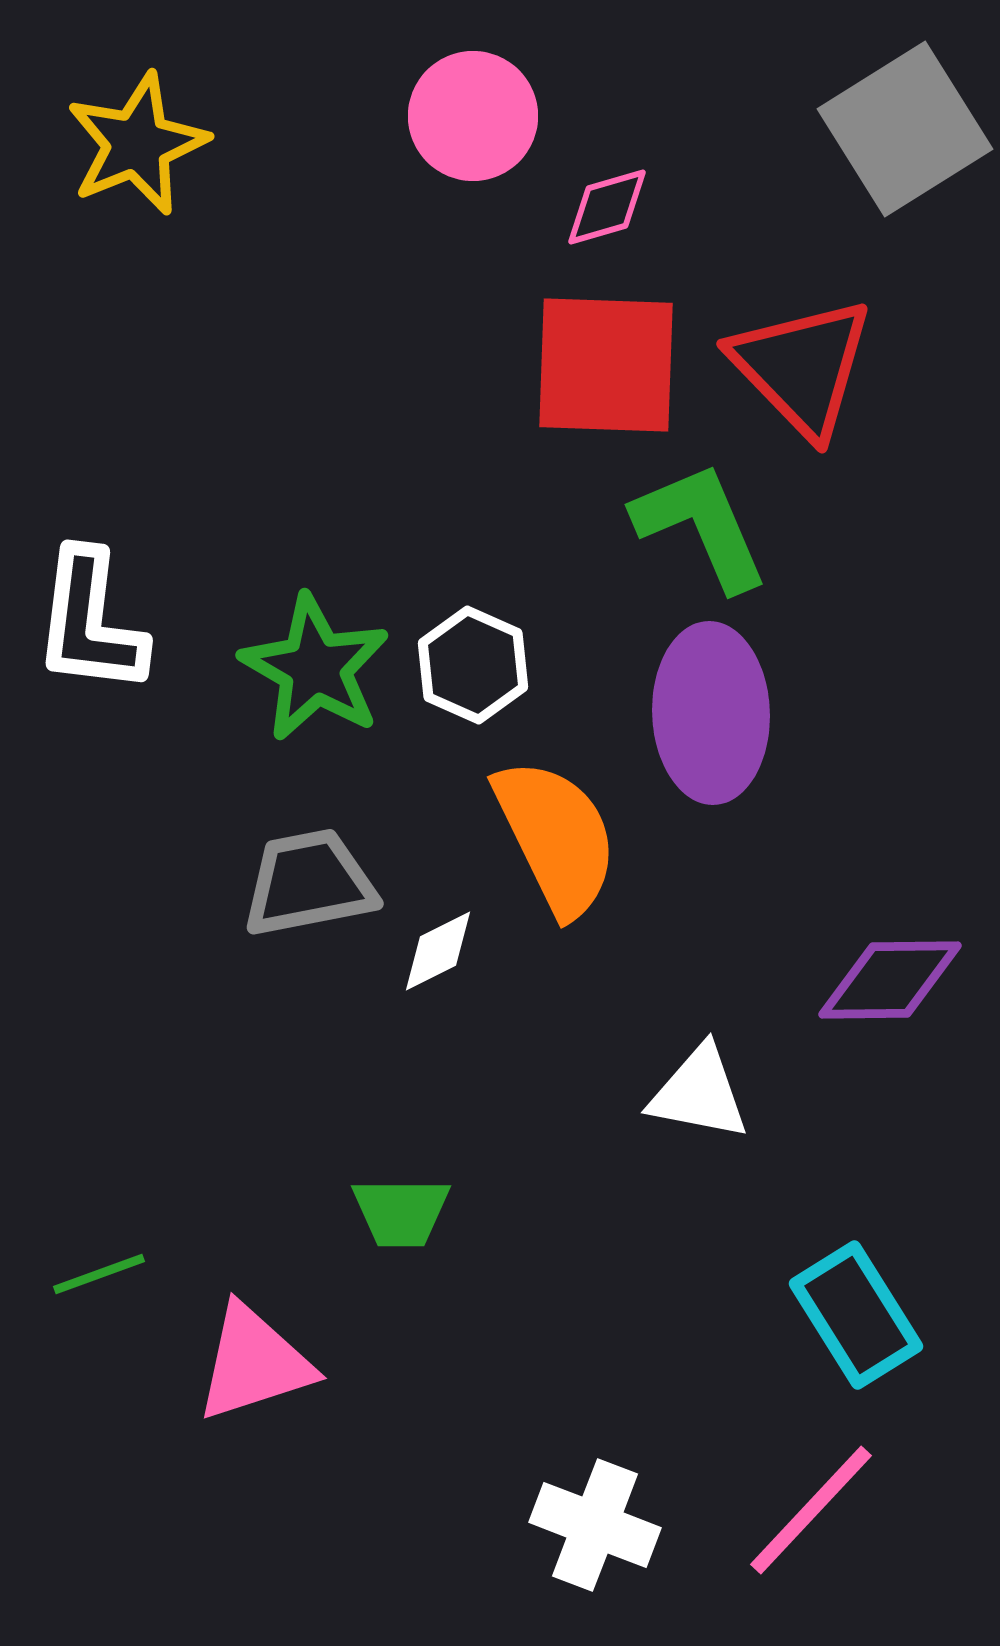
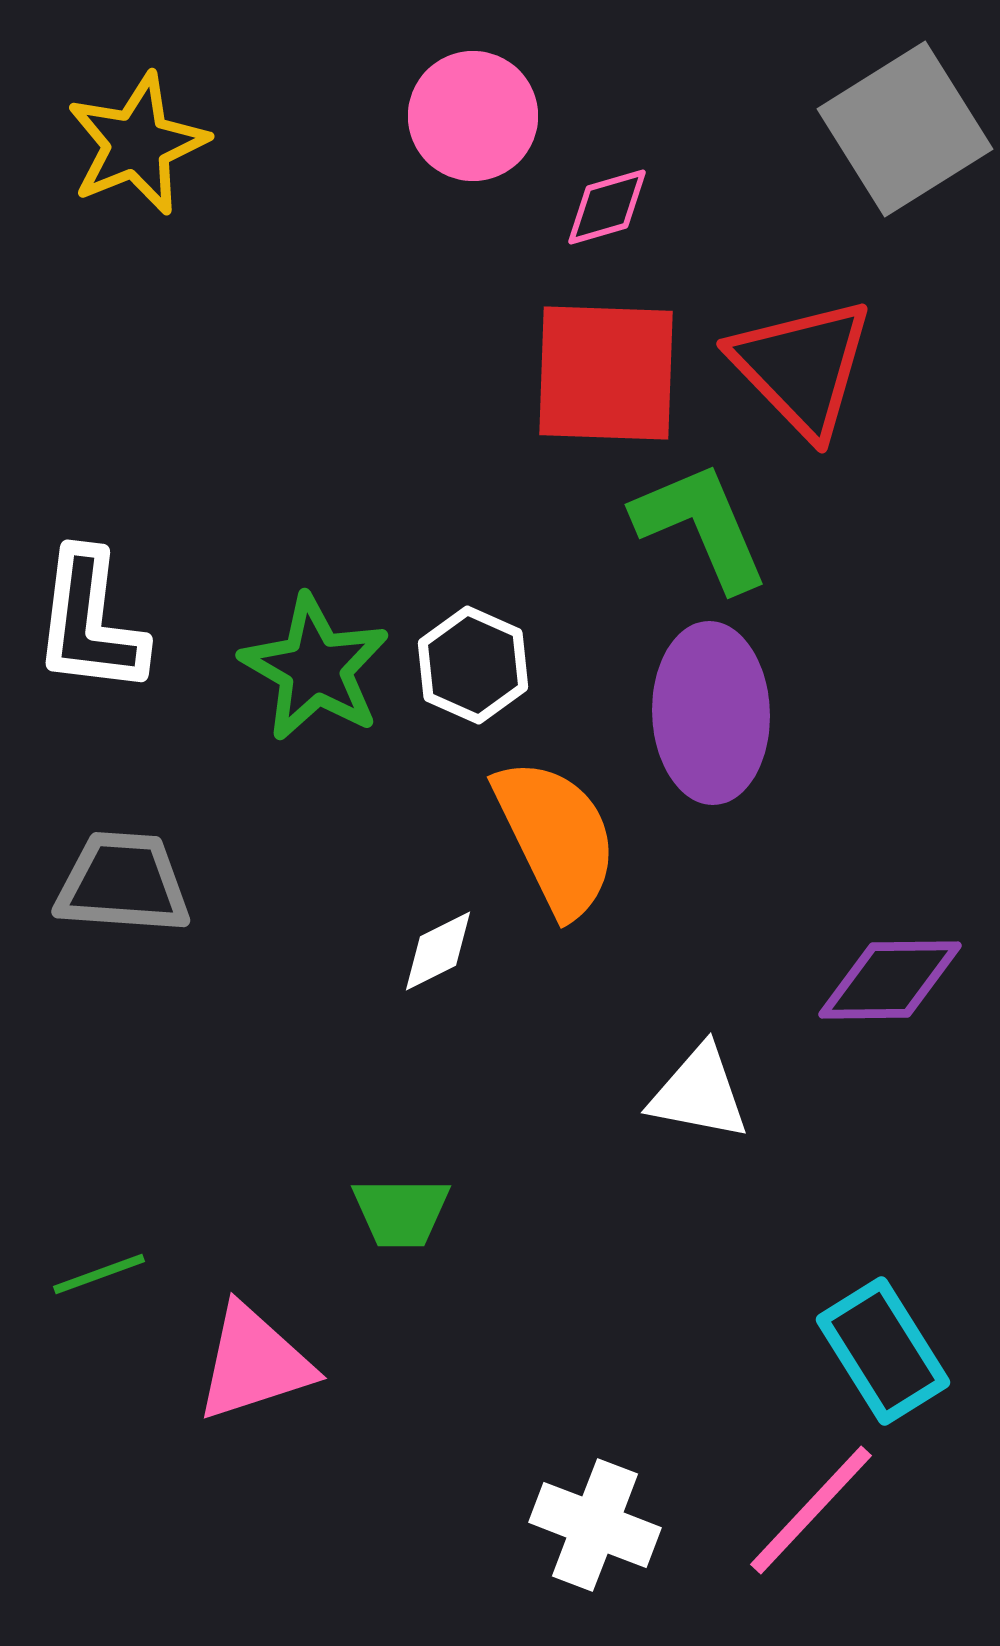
red square: moved 8 px down
gray trapezoid: moved 186 px left; rotated 15 degrees clockwise
cyan rectangle: moved 27 px right, 36 px down
